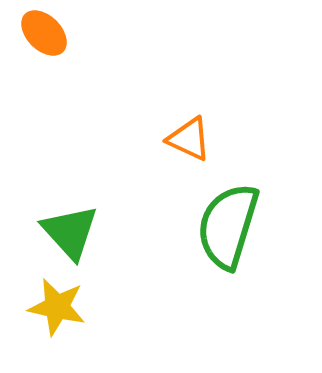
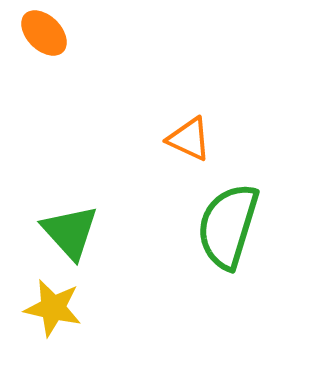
yellow star: moved 4 px left, 1 px down
